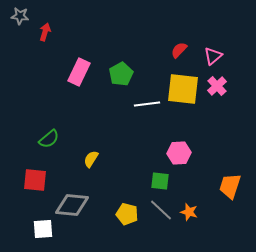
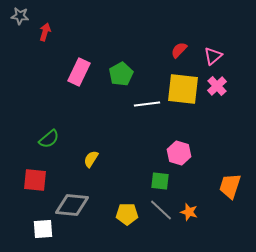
pink hexagon: rotated 20 degrees clockwise
yellow pentagon: rotated 15 degrees counterclockwise
